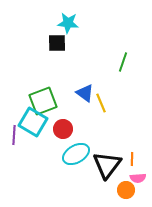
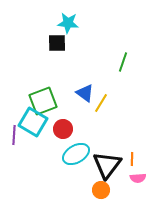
yellow line: rotated 54 degrees clockwise
orange circle: moved 25 px left
